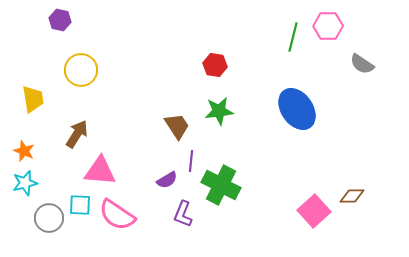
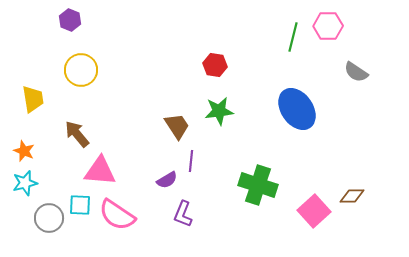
purple hexagon: moved 10 px right; rotated 10 degrees clockwise
gray semicircle: moved 6 px left, 8 px down
brown arrow: rotated 72 degrees counterclockwise
green cross: moved 37 px right; rotated 9 degrees counterclockwise
